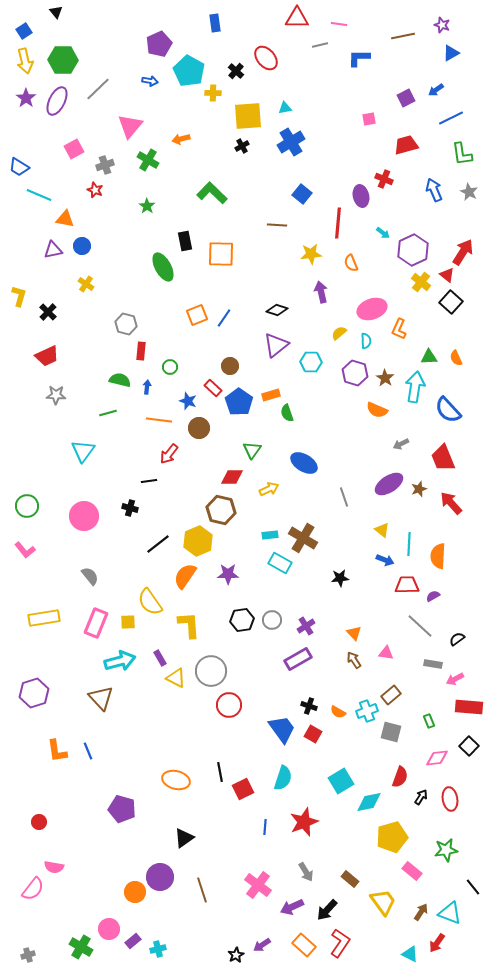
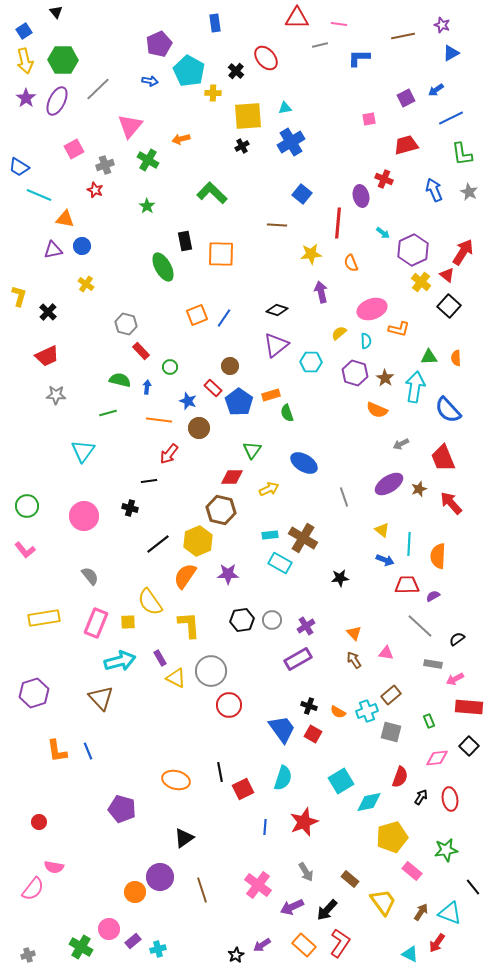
black square at (451, 302): moved 2 px left, 4 px down
orange L-shape at (399, 329): rotated 100 degrees counterclockwise
red rectangle at (141, 351): rotated 48 degrees counterclockwise
orange semicircle at (456, 358): rotated 21 degrees clockwise
